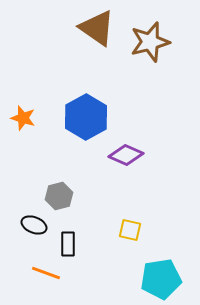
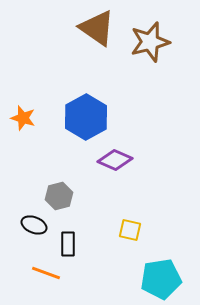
purple diamond: moved 11 px left, 5 px down
